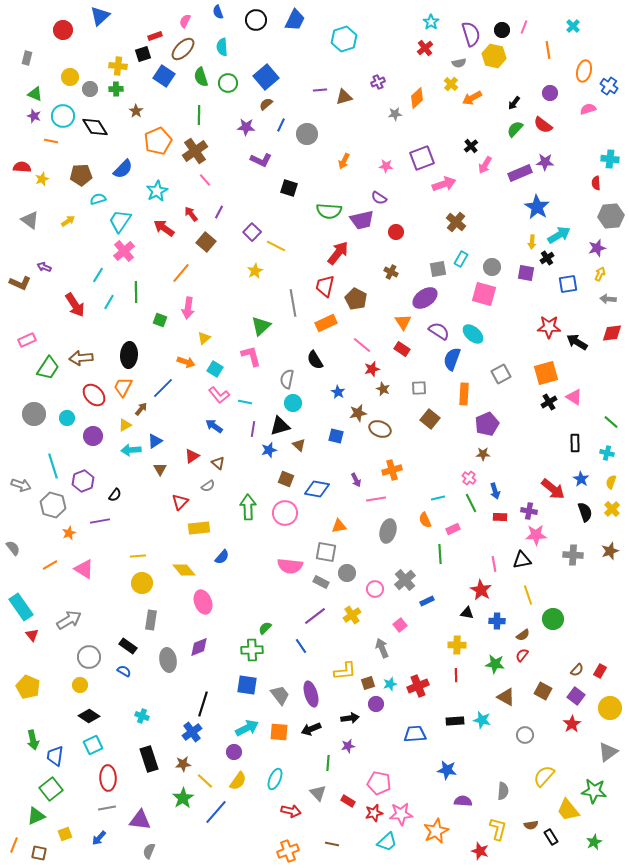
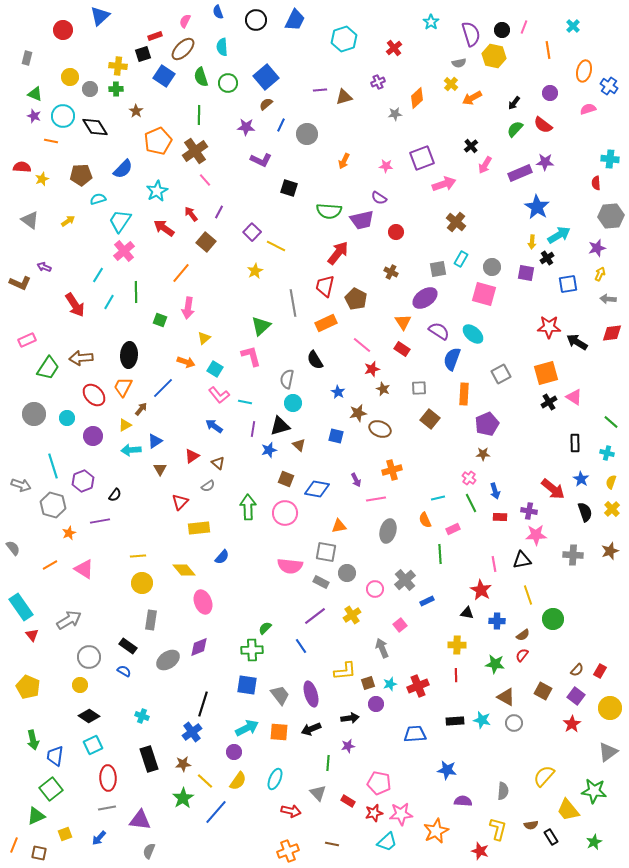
red cross at (425, 48): moved 31 px left
gray ellipse at (168, 660): rotated 65 degrees clockwise
gray circle at (525, 735): moved 11 px left, 12 px up
